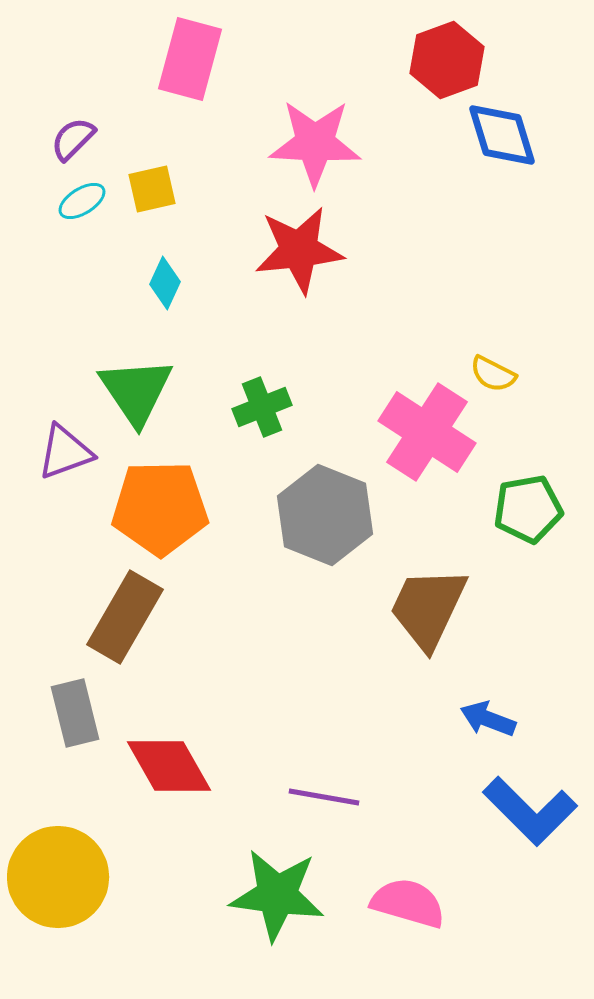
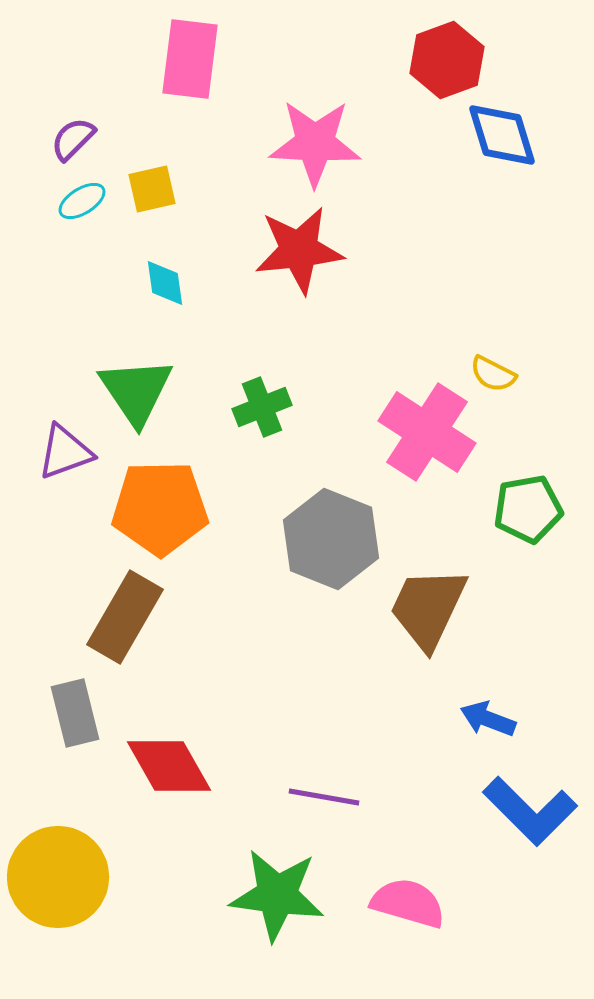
pink rectangle: rotated 8 degrees counterclockwise
cyan diamond: rotated 33 degrees counterclockwise
gray hexagon: moved 6 px right, 24 px down
